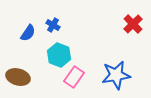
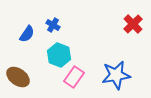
blue semicircle: moved 1 px left, 1 px down
brown ellipse: rotated 20 degrees clockwise
